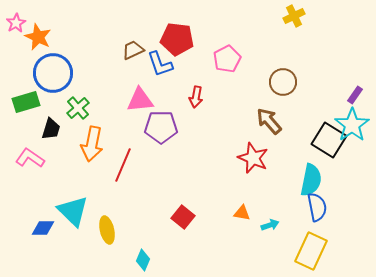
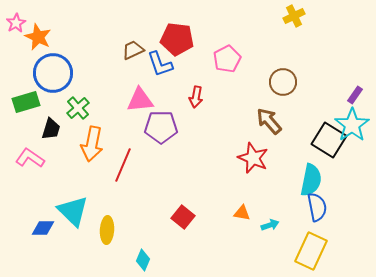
yellow ellipse: rotated 16 degrees clockwise
